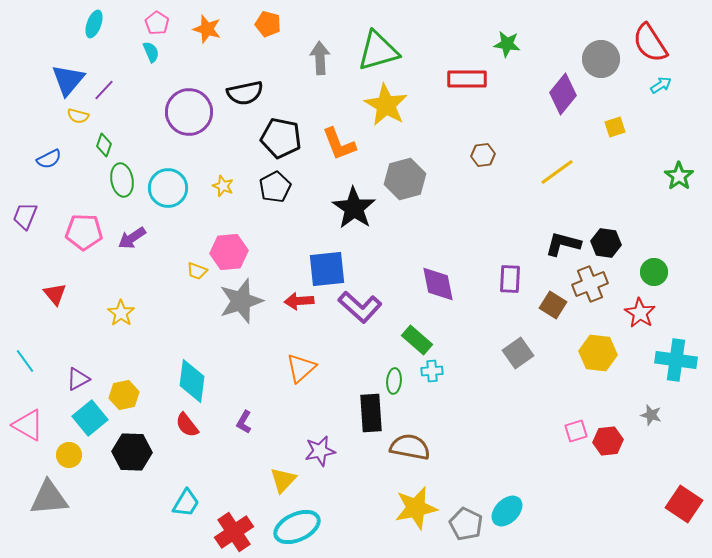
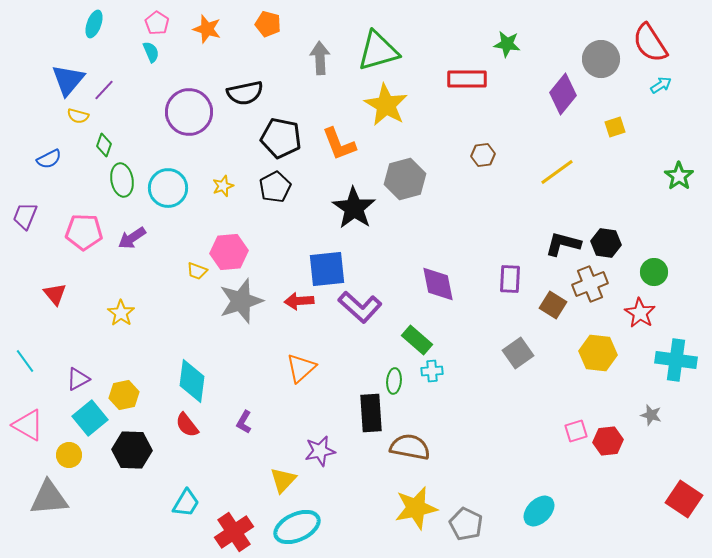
yellow star at (223, 186): rotated 30 degrees clockwise
black hexagon at (132, 452): moved 2 px up
red square at (684, 504): moved 5 px up
cyan ellipse at (507, 511): moved 32 px right
